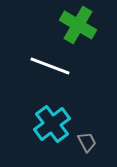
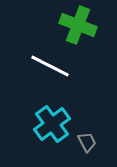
green cross: rotated 9 degrees counterclockwise
white line: rotated 6 degrees clockwise
